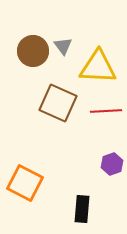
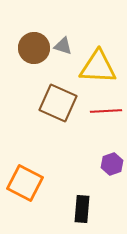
gray triangle: rotated 36 degrees counterclockwise
brown circle: moved 1 px right, 3 px up
